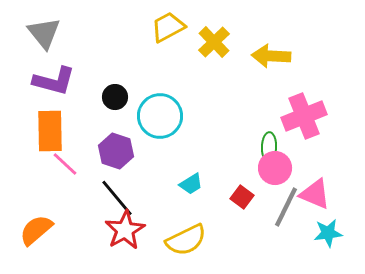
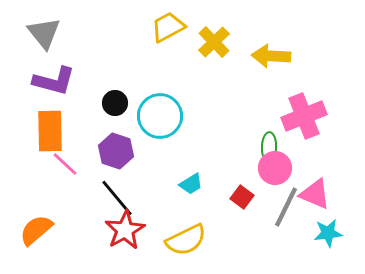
black circle: moved 6 px down
